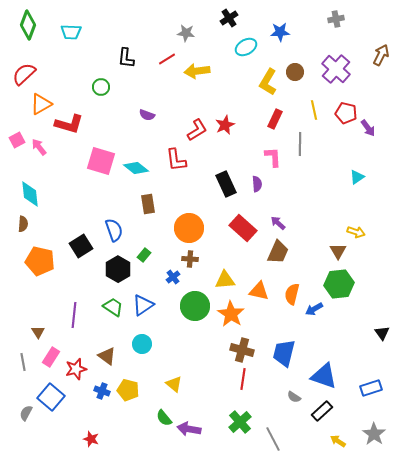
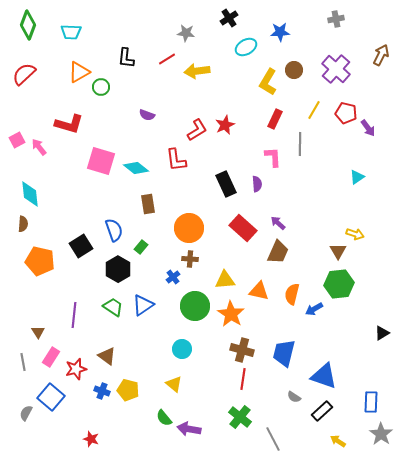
brown circle at (295, 72): moved 1 px left, 2 px up
orange triangle at (41, 104): moved 38 px right, 32 px up
yellow line at (314, 110): rotated 42 degrees clockwise
yellow arrow at (356, 232): moved 1 px left, 2 px down
green rectangle at (144, 255): moved 3 px left, 8 px up
black triangle at (382, 333): rotated 35 degrees clockwise
cyan circle at (142, 344): moved 40 px right, 5 px down
blue rectangle at (371, 388): moved 14 px down; rotated 70 degrees counterclockwise
green cross at (240, 422): moved 5 px up; rotated 10 degrees counterclockwise
gray star at (374, 434): moved 7 px right
